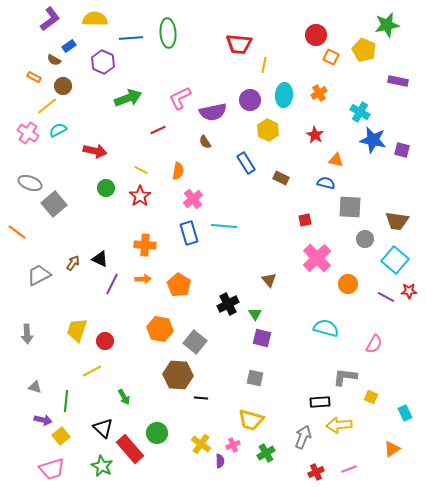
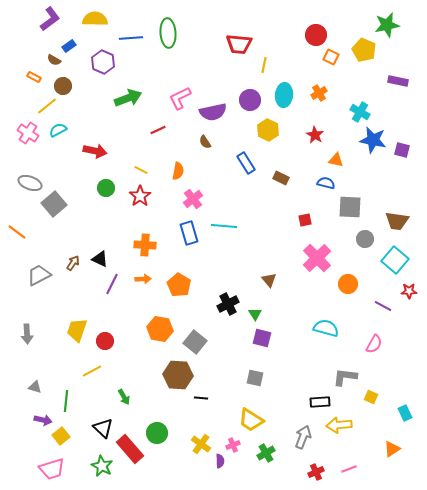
purple line at (386, 297): moved 3 px left, 9 px down
yellow trapezoid at (251, 420): rotated 16 degrees clockwise
